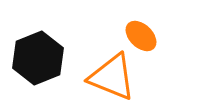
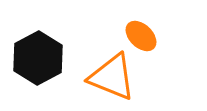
black hexagon: rotated 6 degrees counterclockwise
